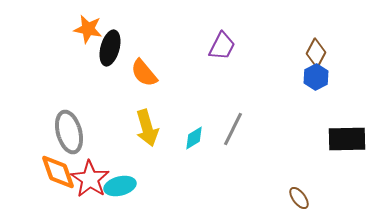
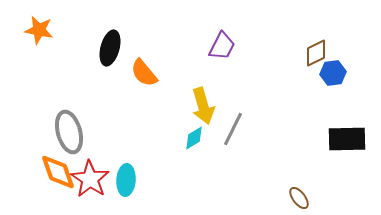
orange star: moved 49 px left, 1 px down
brown diamond: rotated 36 degrees clockwise
blue hexagon: moved 17 px right, 4 px up; rotated 20 degrees clockwise
yellow arrow: moved 56 px right, 22 px up
cyan ellipse: moved 6 px right, 6 px up; rotated 72 degrees counterclockwise
